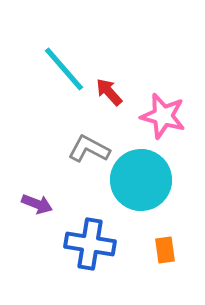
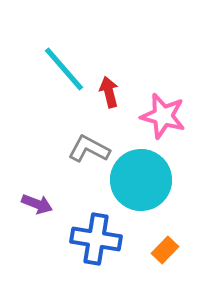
red arrow: rotated 28 degrees clockwise
blue cross: moved 6 px right, 5 px up
orange rectangle: rotated 52 degrees clockwise
